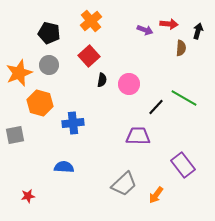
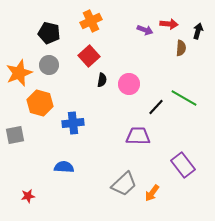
orange cross: rotated 15 degrees clockwise
orange arrow: moved 4 px left, 2 px up
